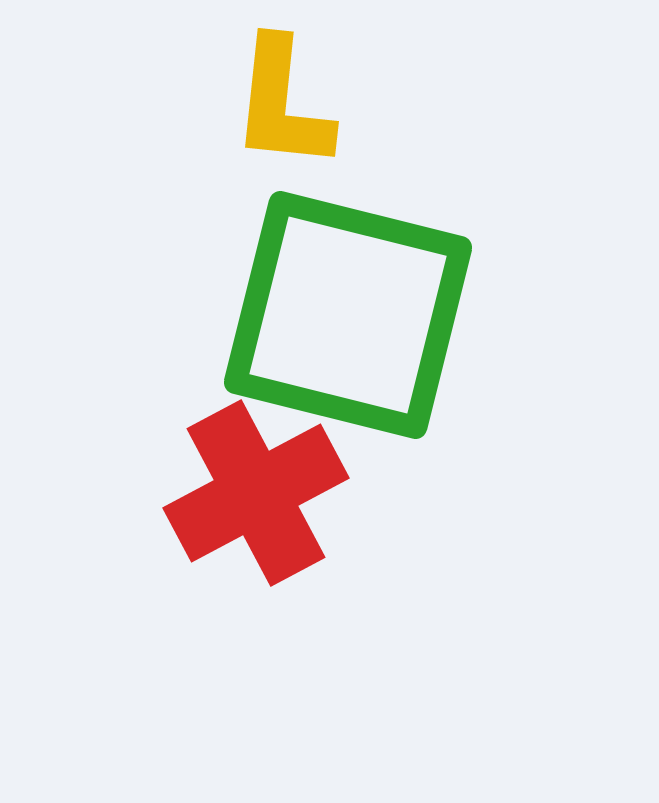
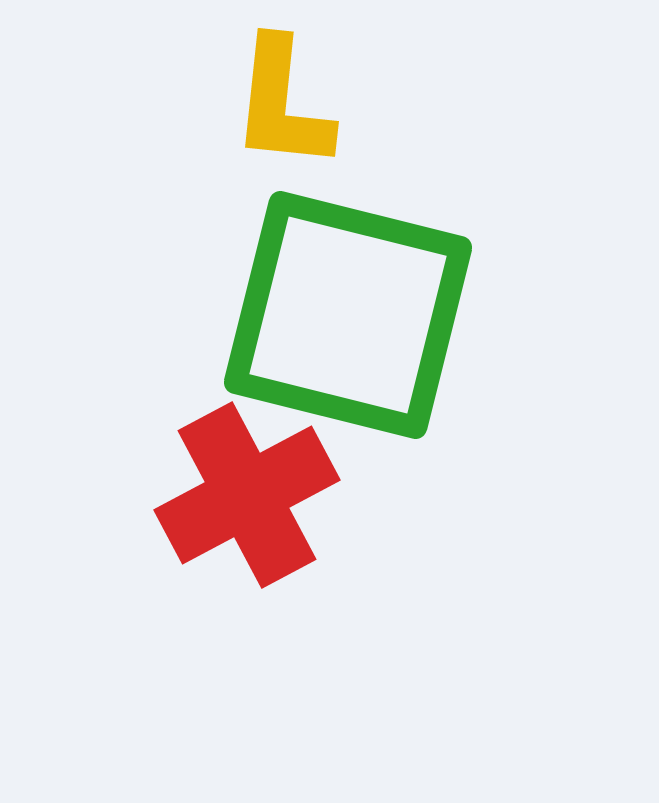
red cross: moved 9 px left, 2 px down
